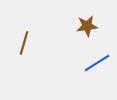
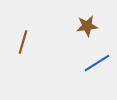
brown line: moved 1 px left, 1 px up
